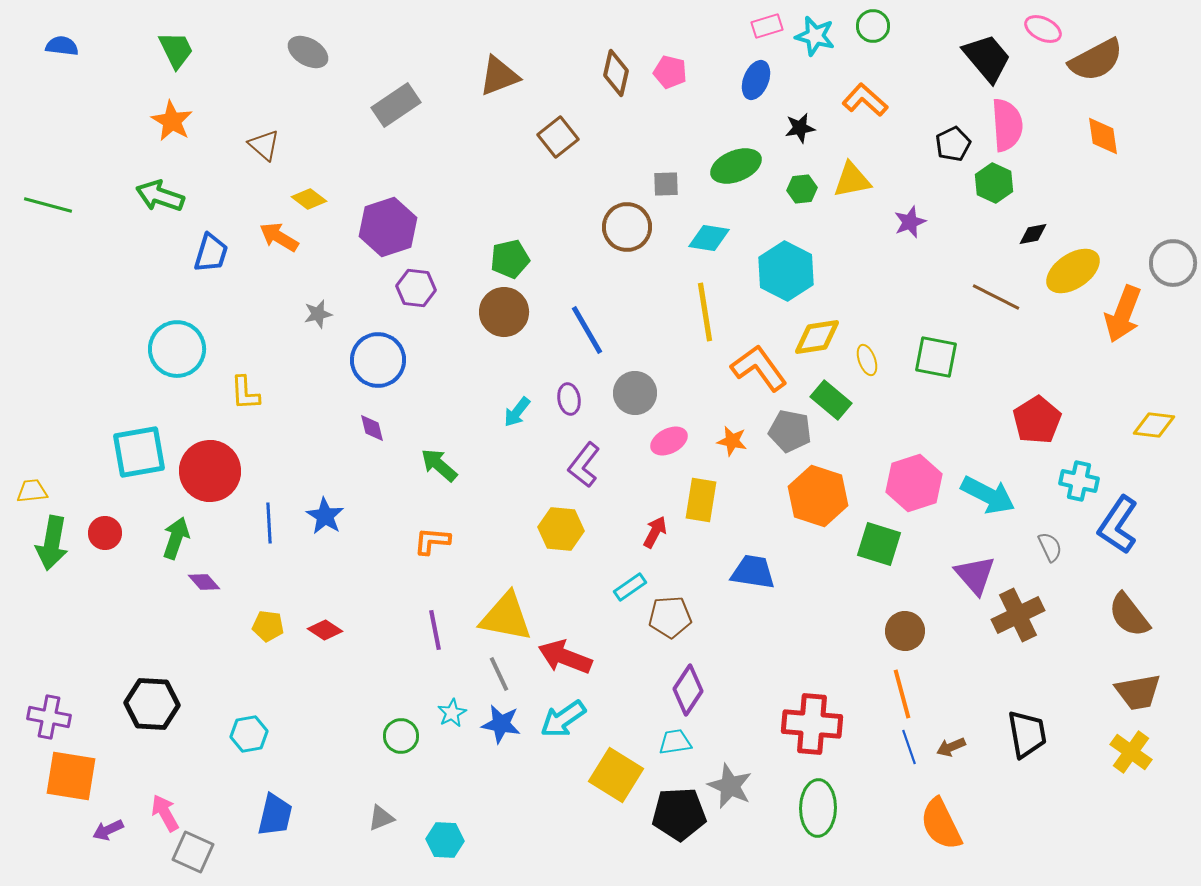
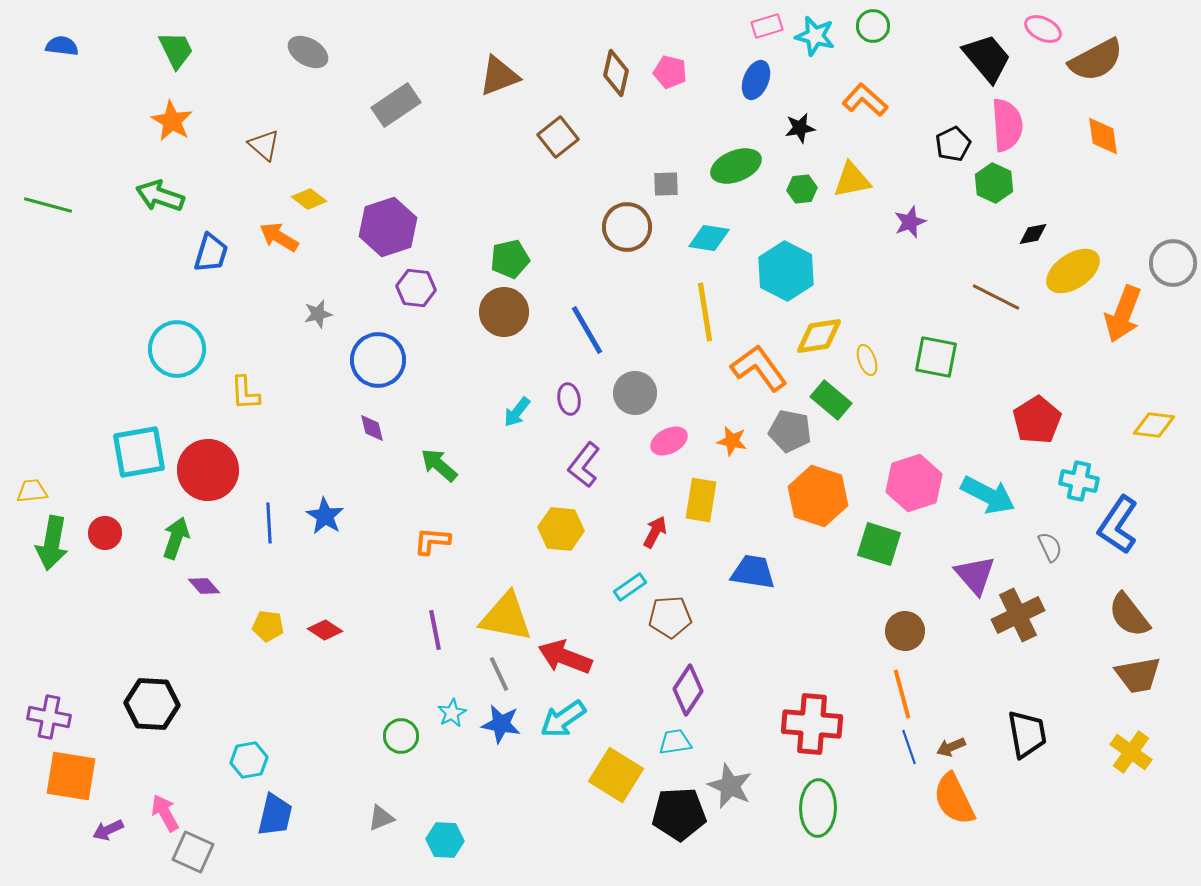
yellow diamond at (817, 337): moved 2 px right, 1 px up
red circle at (210, 471): moved 2 px left, 1 px up
purple diamond at (204, 582): moved 4 px down
brown trapezoid at (1138, 692): moved 17 px up
cyan hexagon at (249, 734): moved 26 px down
orange semicircle at (941, 824): moved 13 px right, 25 px up
